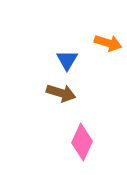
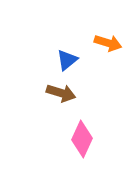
blue triangle: rotated 20 degrees clockwise
pink diamond: moved 3 px up
